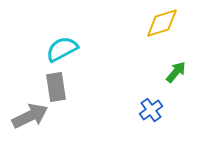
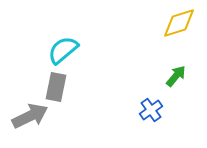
yellow diamond: moved 17 px right
cyan semicircle: moved 1 px right, 1 px down; rotated 12 degrees counterclockwise
green arrow: moved 4 px down
gray rectangle: rotated 20 degrees clockwise
